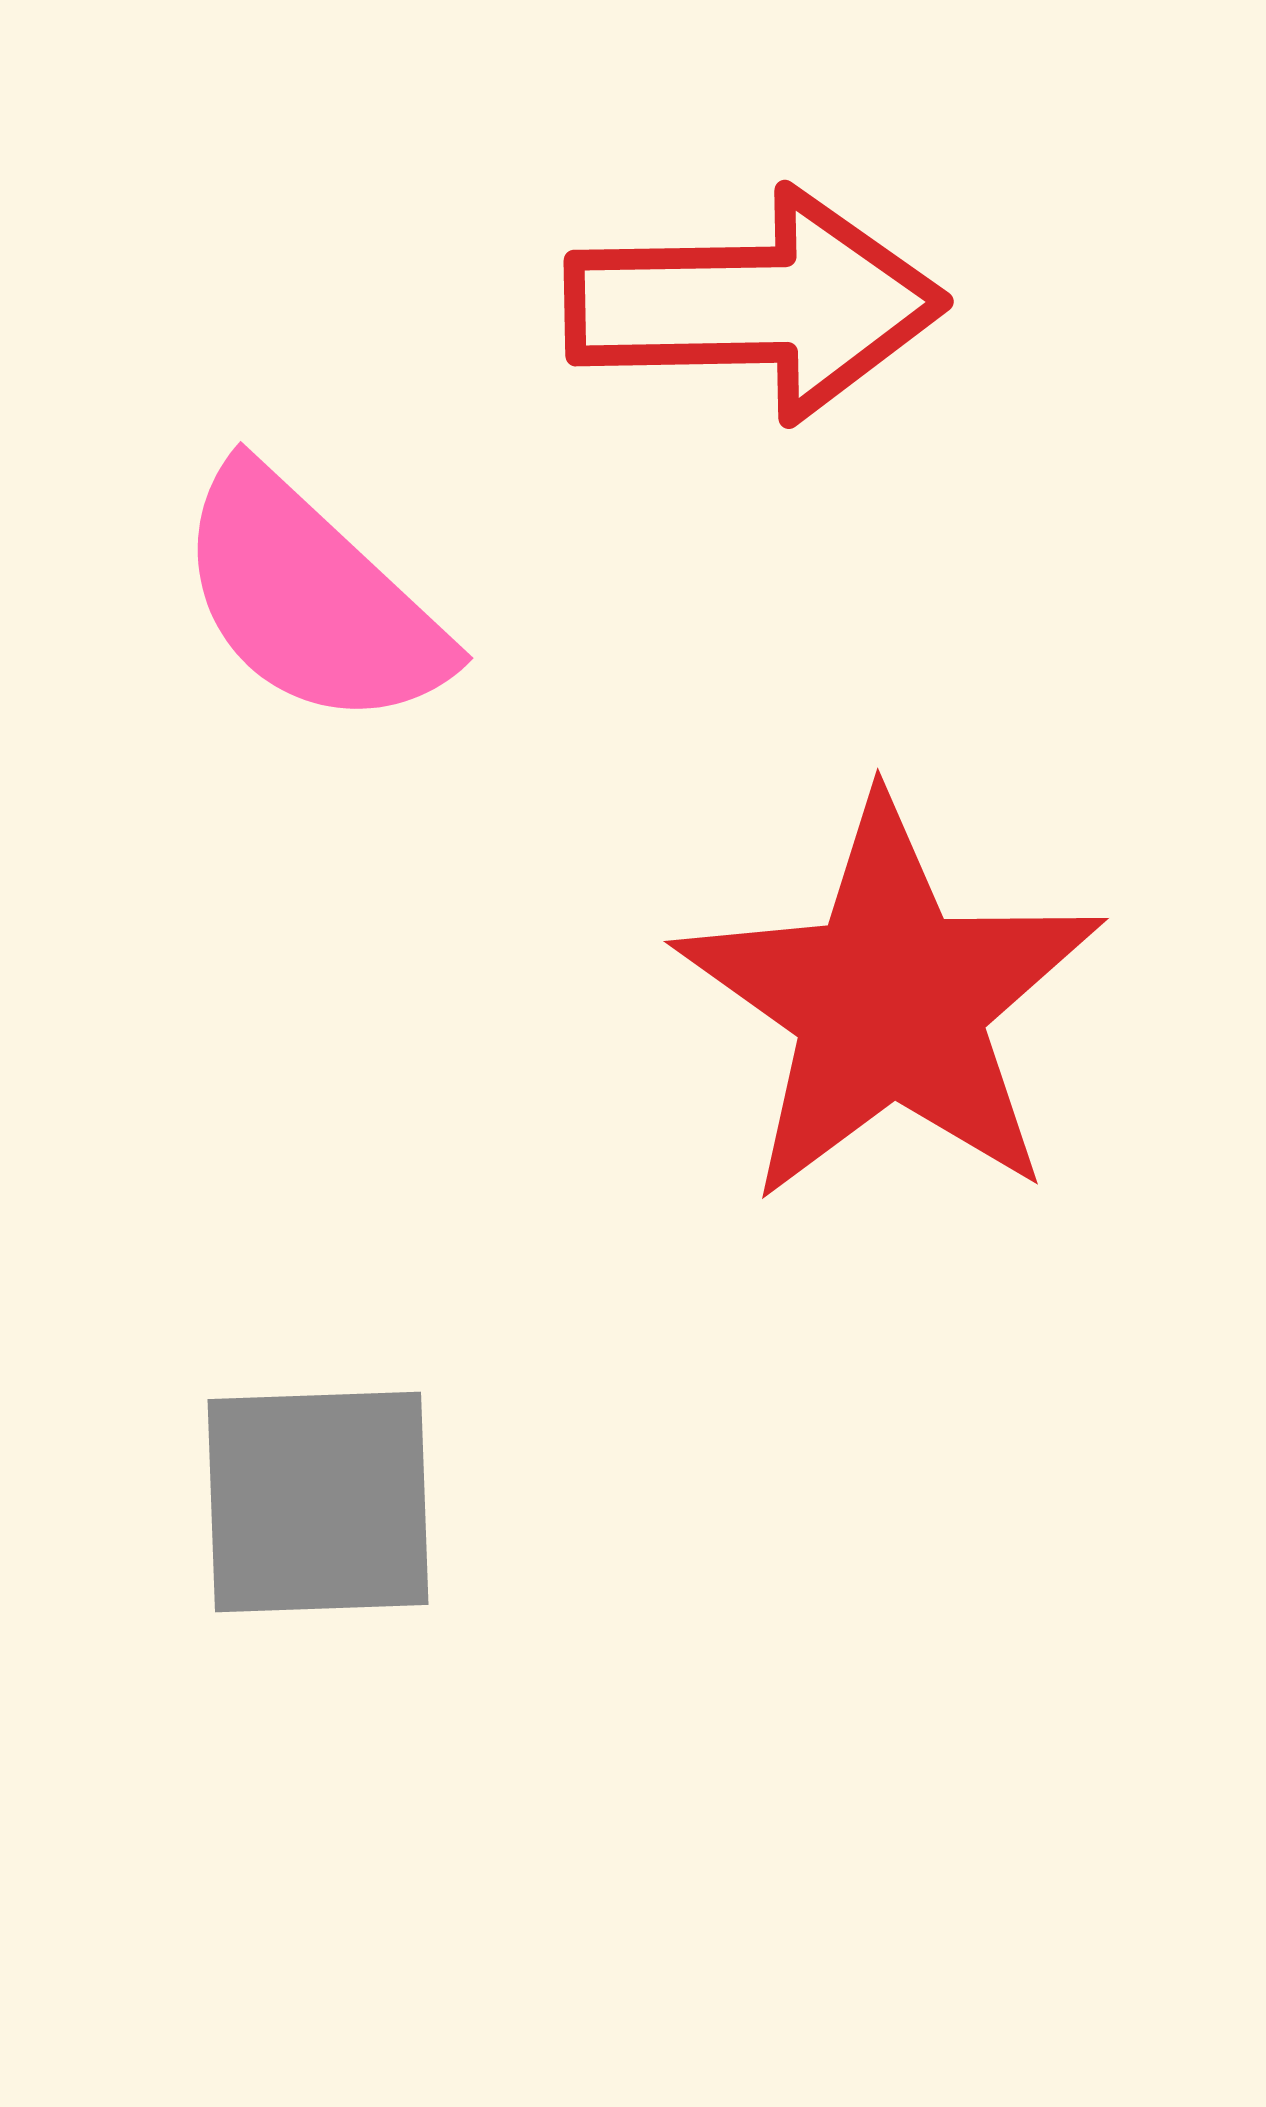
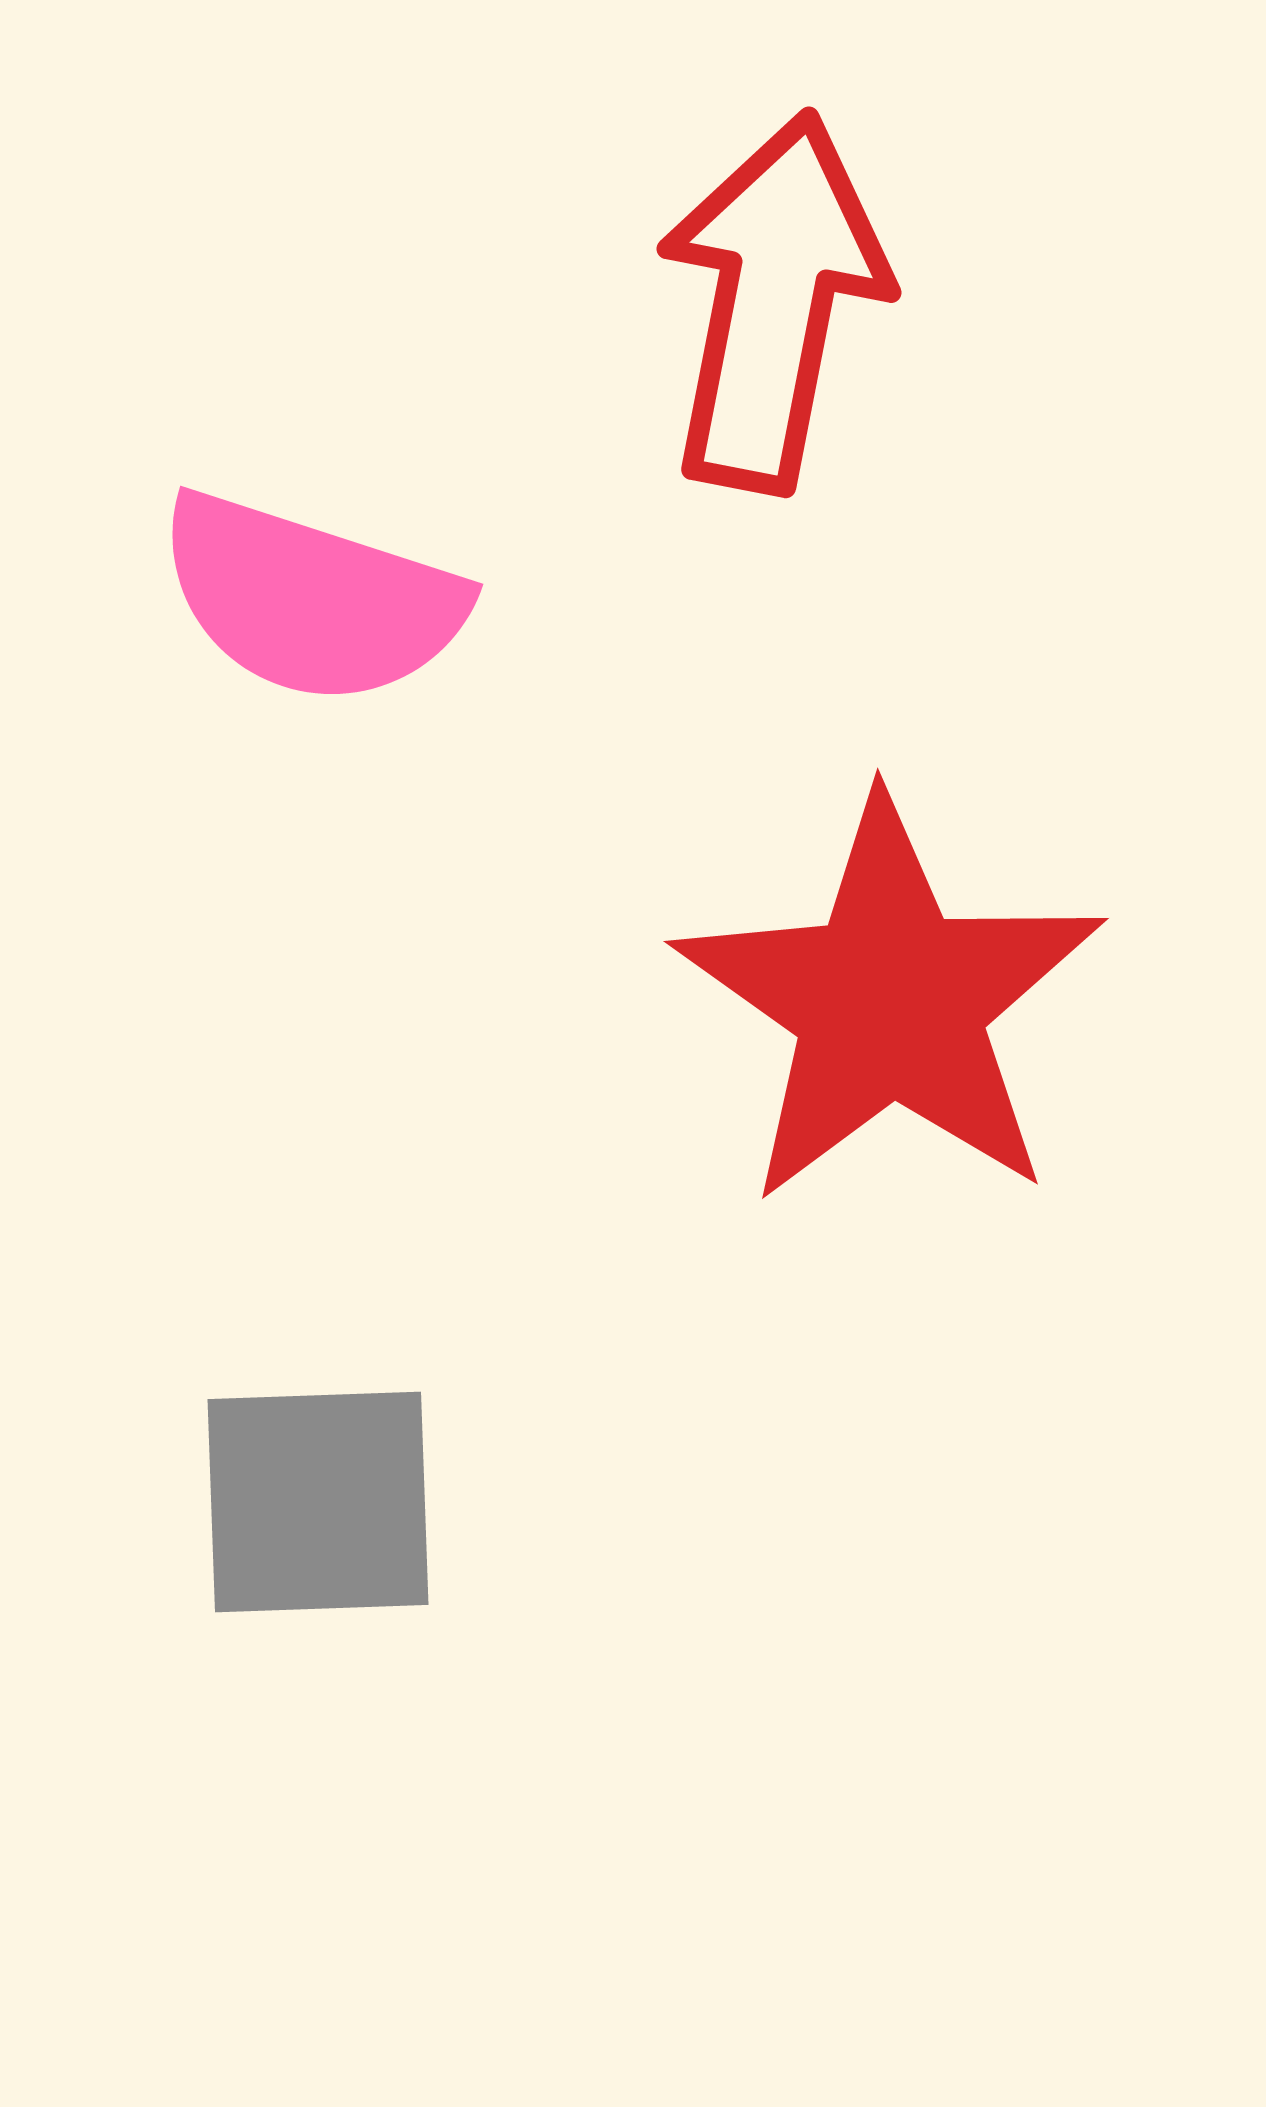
red arrow: moved 18 px right, 3 px up; rotated 78 degrees counterclockwise
pink semicircle: rotated 25 degrees counterclockwise
